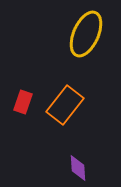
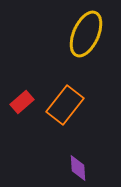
red rectangle: moved 1 px left; rotated 30 degrees clockwise
